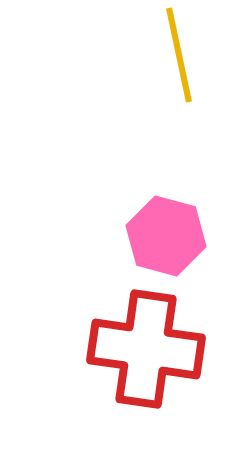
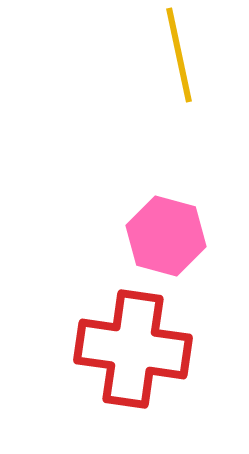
red cross: moved 13 px left
